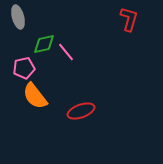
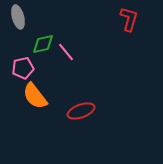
green diamond: moved 1 px left
pink pentagon: moved 1 px left
